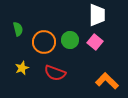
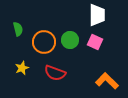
pink square: rotated 14 degrees counterclockwise
